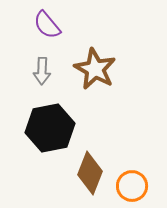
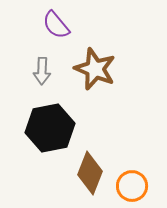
purple semicircle: moved 9 px right
brown star: rotated 6 degrees counterclockwise
